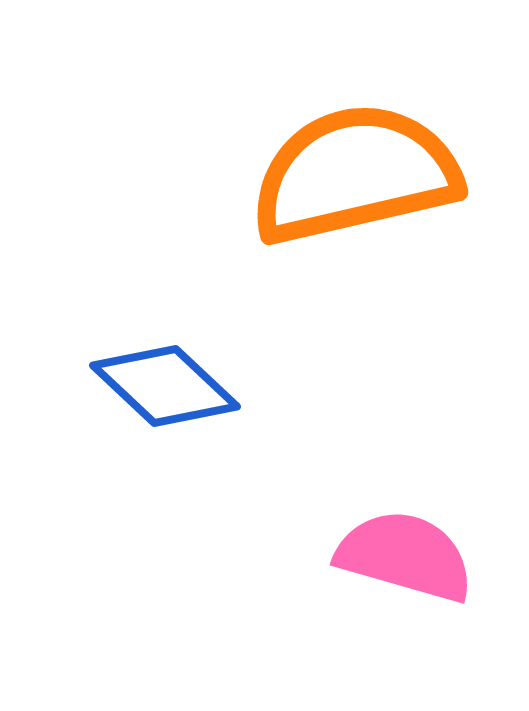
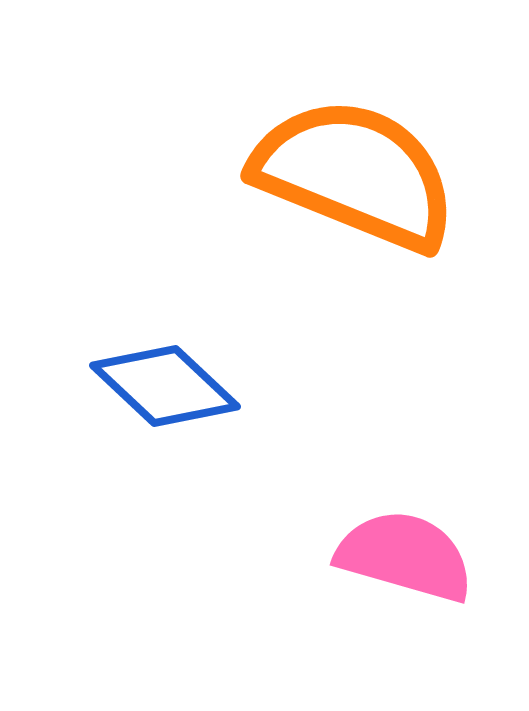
orange semicircle: rotated 35 degrees clockwise
